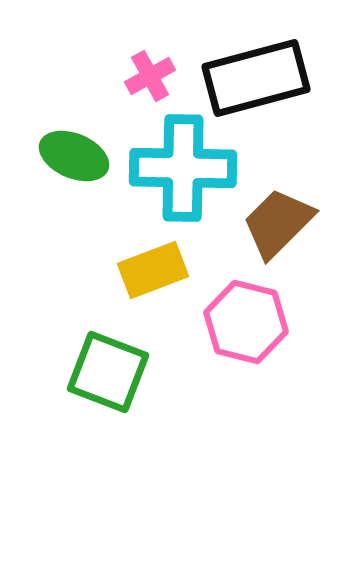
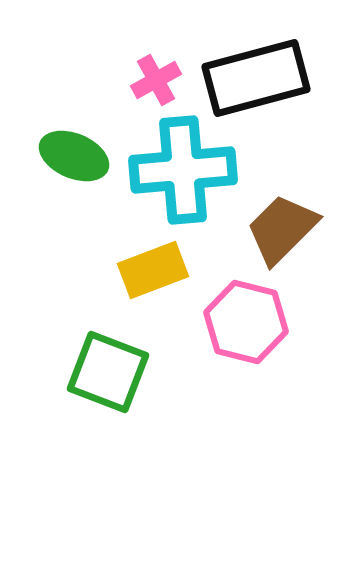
pink cross: moved 6 px right, 4 px down
cyan cross: moved 2 px down; rotated 6 degrees counterclockwise
brown trapezoid: moved 4 px right, 6 px down
